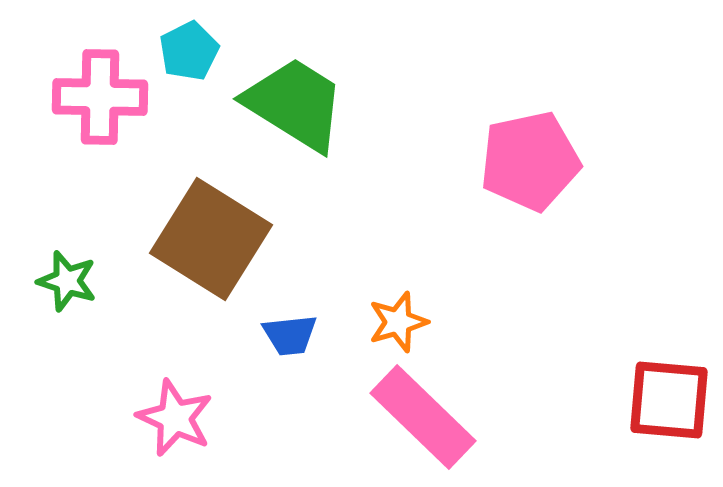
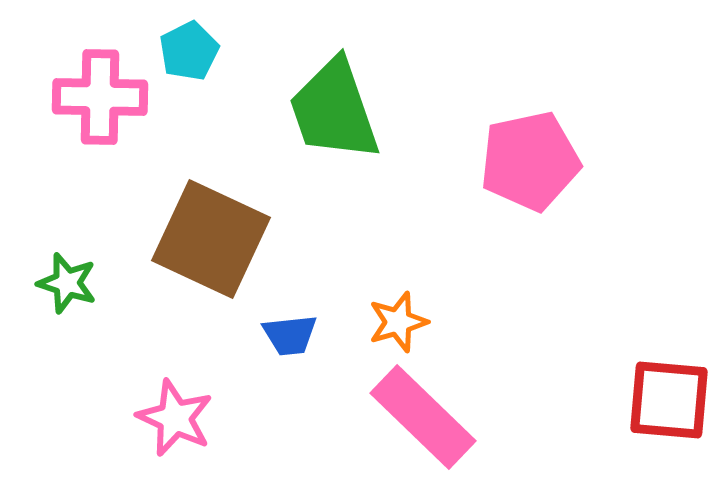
green trapezoid: moved 39 px right, 6 px down; rotated 141 degrees counterclockwise
brown square: rotated 7 degrees counterclockwise
green star: moved 2 px down
